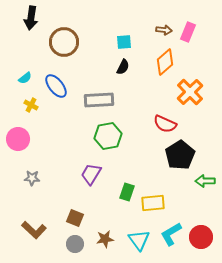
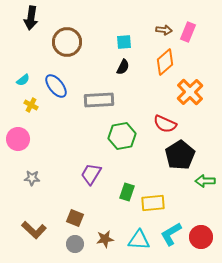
brown circle: moved 3 px right
cyan semicircle: moved 2 px left, 2 px down
green hexagon: moved 14 px right
cyan triangle: rotated 50 degrees counterclockwise
